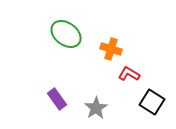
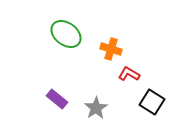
purple rectangle: rotated 15 degrees counterclockwise
